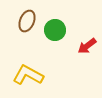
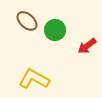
brown ellipse: rotated 70 degrees counterclockwise
yellow L-shape: moved 6 px right, 4 px down
